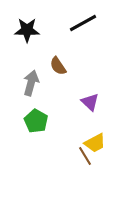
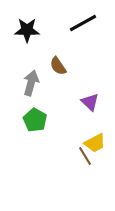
green pentagon: moved 1 px left, 1 px up
